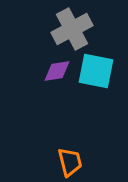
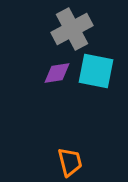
purple diamond: moved 2 px down
